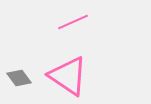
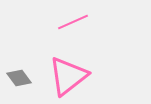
pink triangle: rotated 48 degrees clockwise
